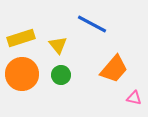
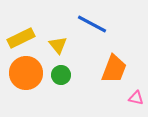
yellow rectangle: rotated 8 degrees counterclockwise
orange trapezoid: rotated 20 degrees counterclockwise
orange circle: moved 4 px right, 1 px up
pink triangle: moved 2 px right
